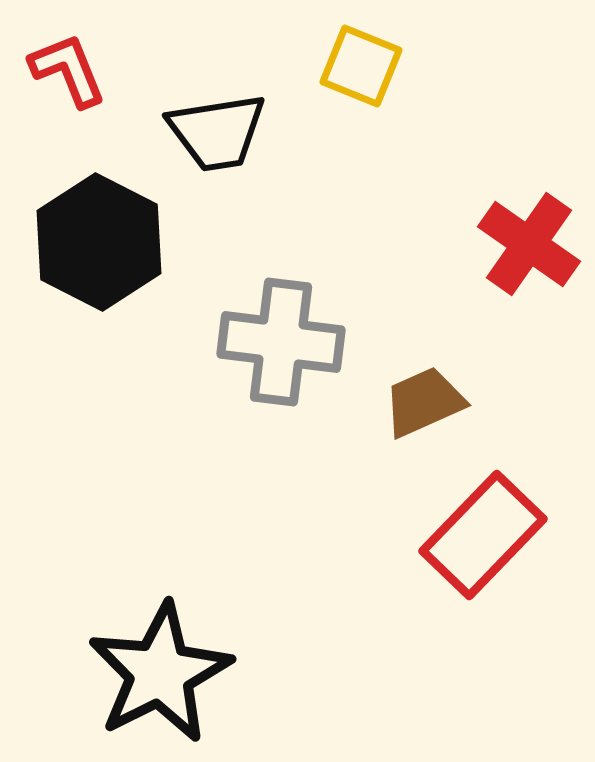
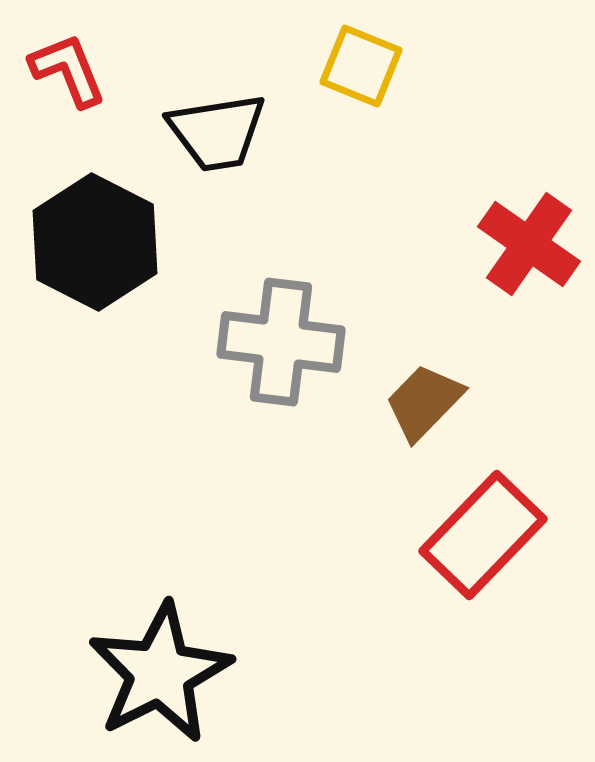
black hexagon: moved 4 px left
brown trapezoid: rotated 22 degrees counterclockwise
